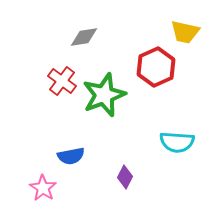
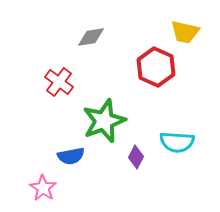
gray diamond: moved 7 px right
red hexagon: rotated 12 degrees counterclockwise
red cross: moved 3 px left, 1 px down
green star: moved 26 px down
purple diamond: moved 11 px right, 20 px up
